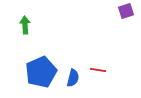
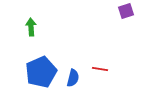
green arrow: moved 6 px right, 2 px down
red line: moved 2 px right, 1 px up
